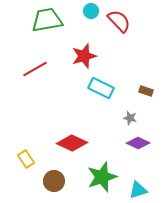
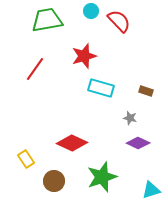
red line: rotated 25 degrees counterclockwise
cyan rectangle: rotated 10 degrees counterclockwise
cyan triangle: moved 13 px right
